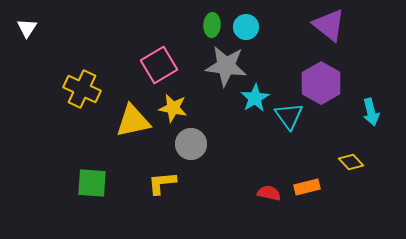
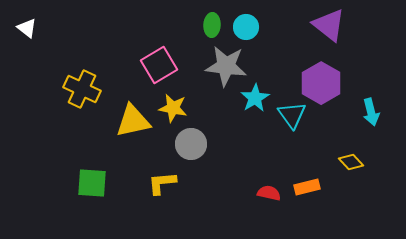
white triangle: rotated 25 degrees counterclockwise
cyan triangle: moved 3 px right, 1 px up
